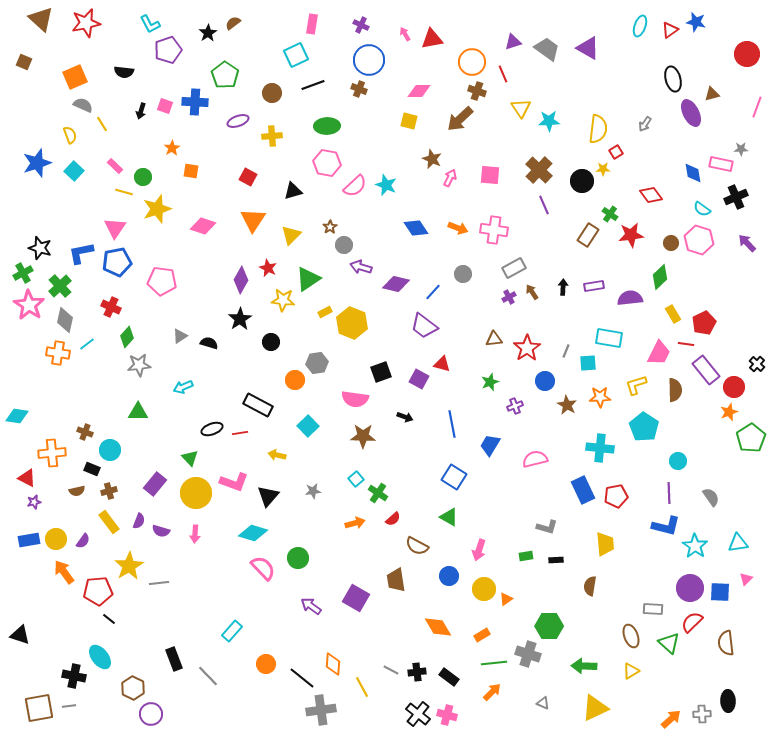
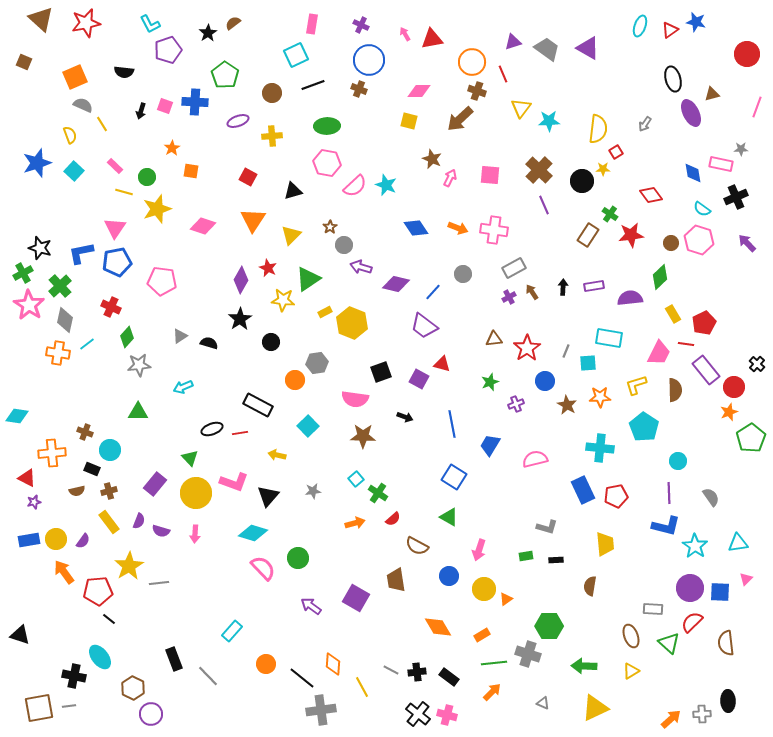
yellow triangle at (521, 108): rotated 10 degrees clockwise
green circle at (143, 177): moved 4 px right
purple cross at (515, 406): moved 1 px right, 2 px up
